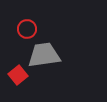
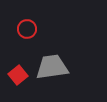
gray trapezoid: moved 8 px right, 12 px down
